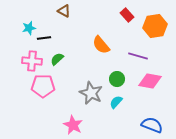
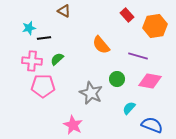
cyan semicircle: moved 13 px right, 6 px down
